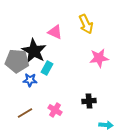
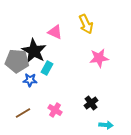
black cross: moved 2 px right, 2 px down; rotated 32 degrees counterclockwise
brown line: moved 2 px left
